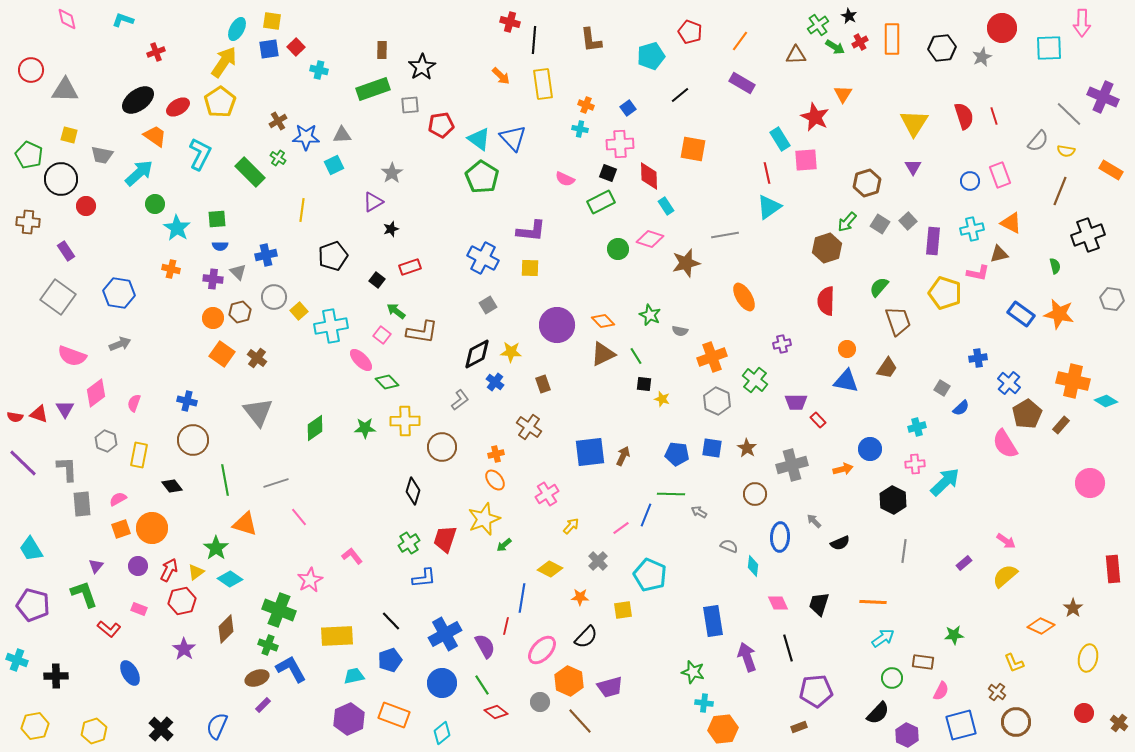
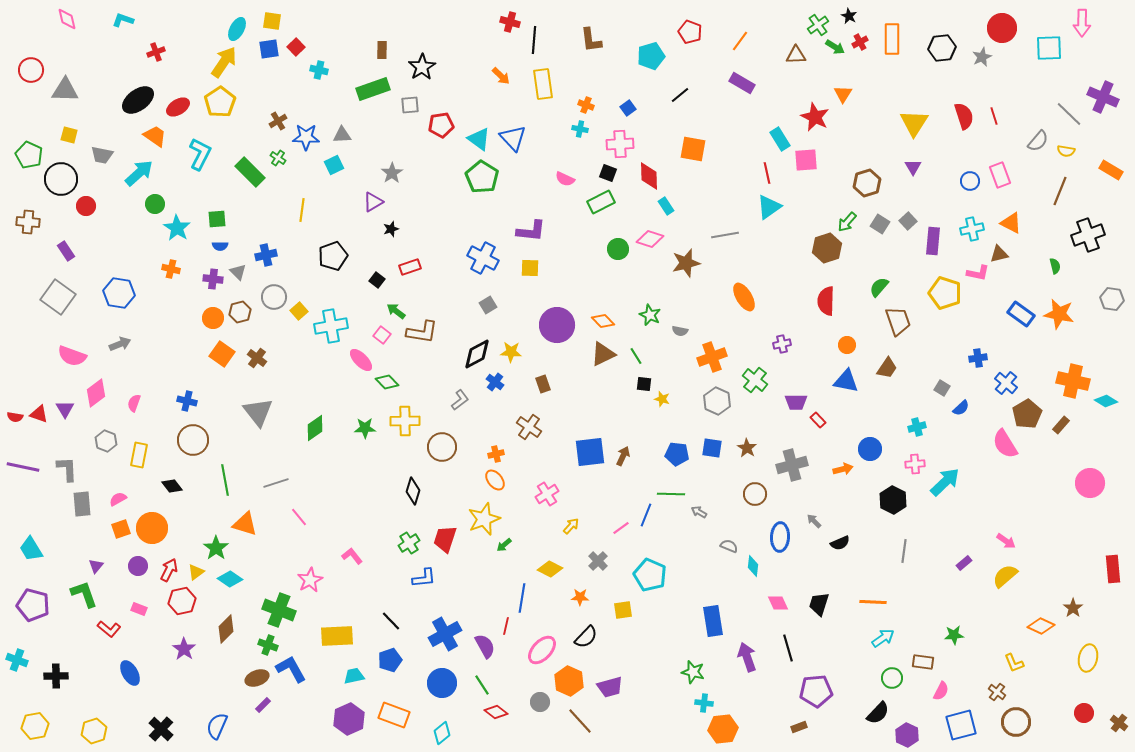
orange circle at (847, 349): moved 4 px up
blue cross at (1009, 383): moved 3 px left
purple line at (23, 463): moved 4 px down; rotated 32 degrees counterclockwise
